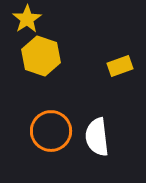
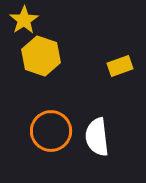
yellow star: moved 3 px left, 1 px down
